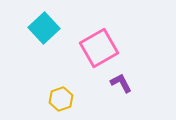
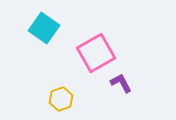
cyan square: rotated 12 degrees counterclockwise
pink square: moved 3 px left, 5 px down
